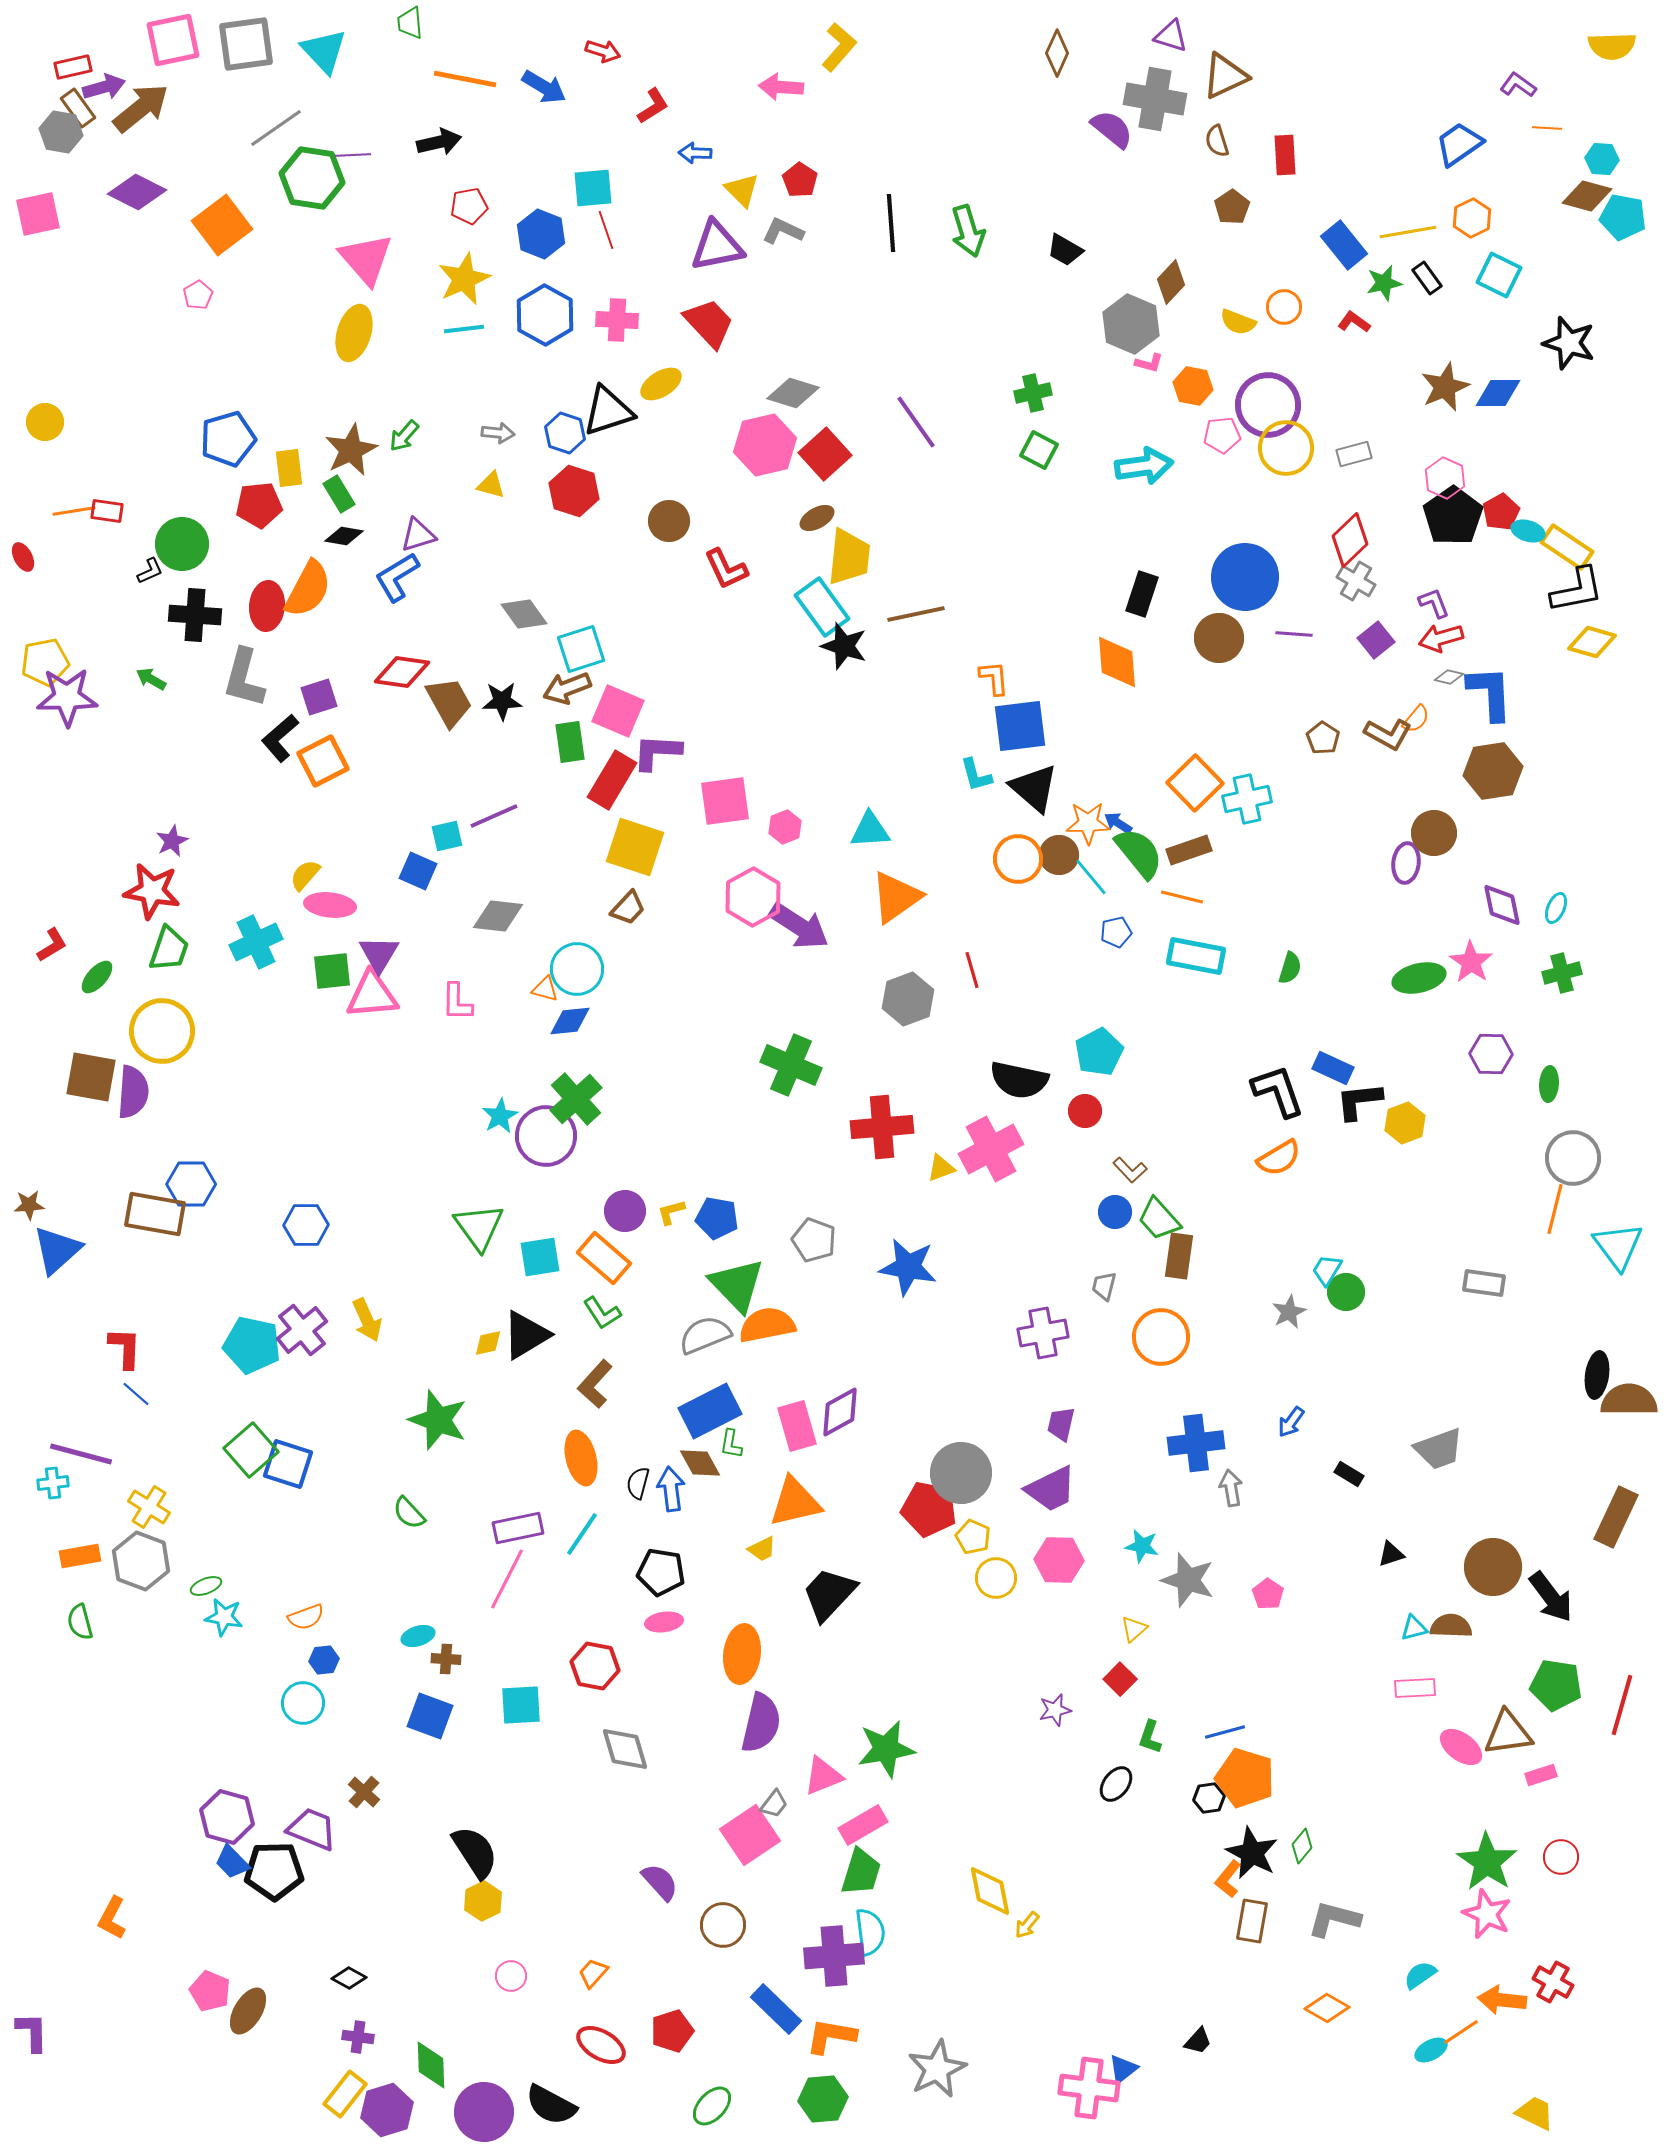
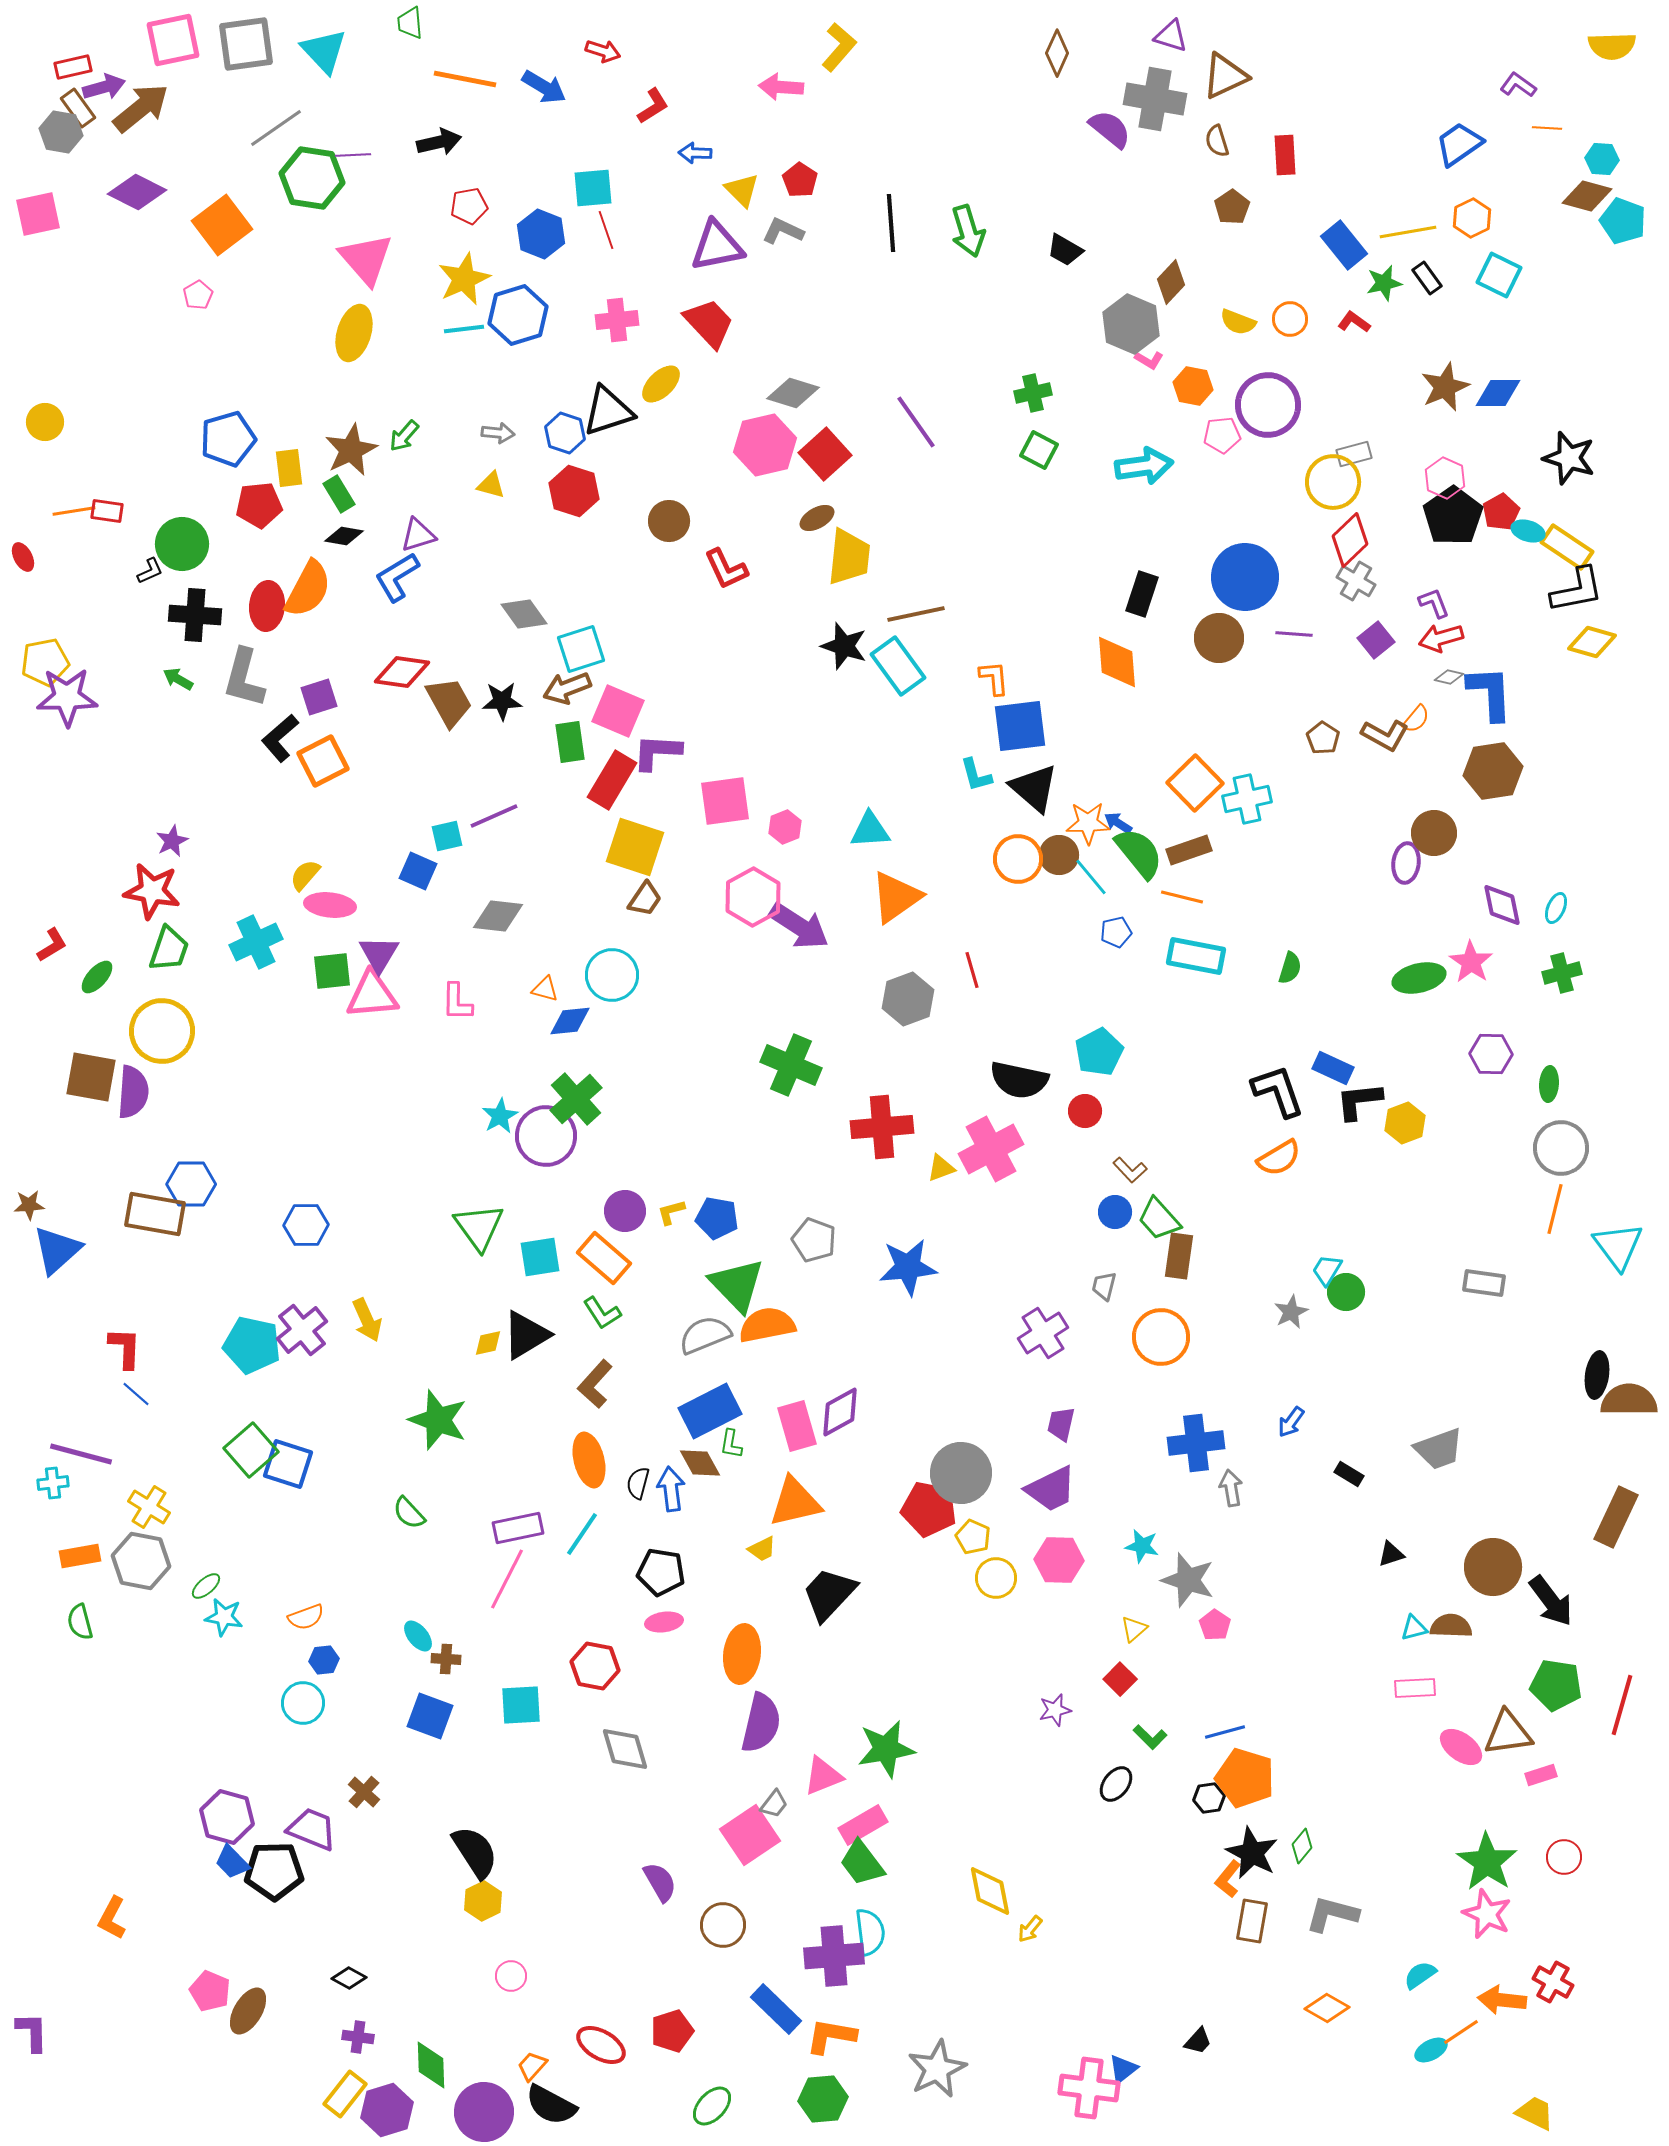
purple semicircle at (1112, 129): moved 2 px left
cyan pentagon at (1623, 217): moved 4 px down; rotated 9 degrees clockwise
orange circle at (1284, 307): moved 6 px right, 12 px down
blue hexagon at (545, 315): moved 27 px left; rotated 14 degrees clockwise
pink cross at (617, 320): rotated 9 degrees counterclockwise
black star at (1569, 343): moved 115 px down
pink L-shape at (1149, 363): moved 3 px up; rotated 16 degrees clockwise
yellow ellipse at (661, 384): rotated 12 degrees counterclockwise
yellow circle at (1286, 448): moved 47 px right, 34 px down
cyan rectangle at (822, 607): moved 76 px right, 59 px down
green arrow at (151, 679): moved 27 px right
brown L-shape at (1388, 734): moved 3 px left, 1 px down
brown trapezoid at (628, 908): moved 17 px right, 9 px up; rotated 9 degrees counterclockwise
cyan circle at (577, 969): moved 35 px right, 6 px down
gray circle at (1573, 1158): moved 12 px left, 10 px up
blue star at (908, 1267): rotated 16 degrees counterclockwise
gray star at (1289, 1312): moved 2 px right
purple cross at (1043, 1333): rotated 21 degrees counterclockwise
orange ellipse at (581, 1458): moved 8 px right, 2 px down
gray hexagon at (141, 1561): rotated 10 degrees counterclockwise
green ellipse at (206, 1586): rotated 20 degrees counterclockwise
pink pentagon at (1268, 1594): moved 53 px left, 31 px down
black arrow at (1551, 1597): moved 4 px down
cyan ellipse at (418, 1636): rotated 68 degrees clockwise
green L-shape at (1150, 1737): rotated 64 degrees counterclockwise
red circle at (1561, 1857): moved 3 px right
green trapezoid at (861, 1872): moved 1 px right, 9 px up; rotated 126 degrees clockwise
purple semicircle at (660, 1882): rotated 12 degrees clockwise
gray L-shape at (1334, 1919): moved 2 px left, 5 px up
yellow arrow at (1027, 1925): moved 3 px right, 4 px down
orange trapezoid at (593, 1973): moved 61 px left, 93 px down
